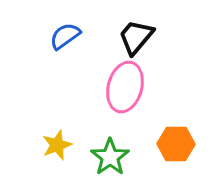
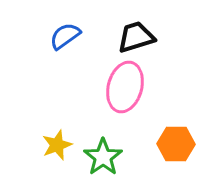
black trapezoid: rotated 33 degrees clockwise
green star: moved 7 px left
